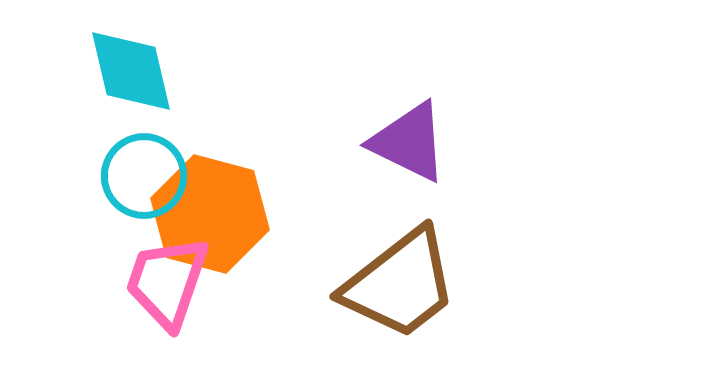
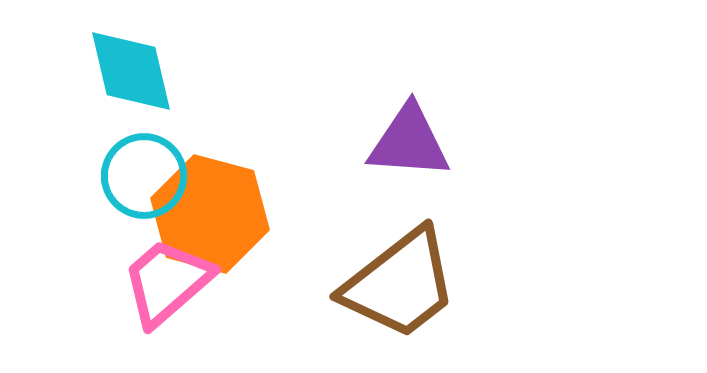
purple triangle: rotated 22 degrees counterclockwise
pink trapezoid: rotated 30 degrees clockwise
